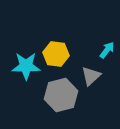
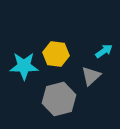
cyan arrow: moved 3 px left, 1 px down; rotated 18 degrees clockwise
cyan star: moved 2 px left
gray hexagon: moved 2 px left, 4 px down
